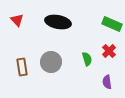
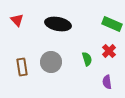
black ellipse: moved 2 px down
